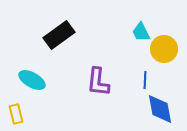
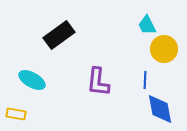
cyan trapezoid: moved 6 px right, 7 px up
yellow rectangle: rotated 66 degrees counterclockwise
